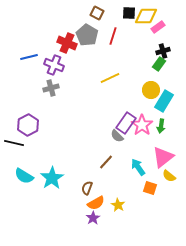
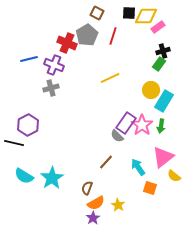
gray pentagon: rotated 10 degrees clockwise
blue line: moved 2 px down
yellow semicircle: moved 5 px right
